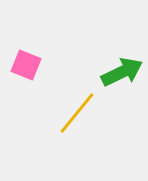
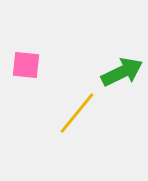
pink square: rotated 16 degrees counterclockwise
